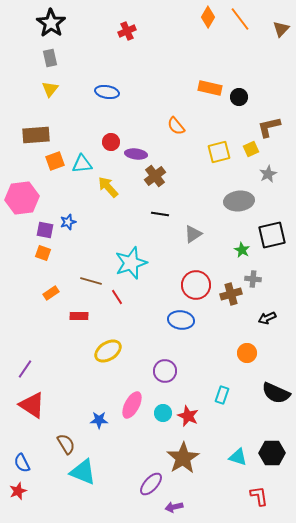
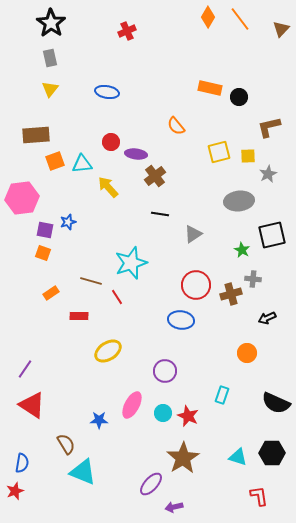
yellow square at (251, 149): moved 3 px left, 7 px down; rotated 21 degrees clockwise
black semicircle at (276, 393): moved 10 px down
blue semicircle at (22, 463): rotated 144 degrees counterclockwise
red star at (18, 491): moved 3 px left
